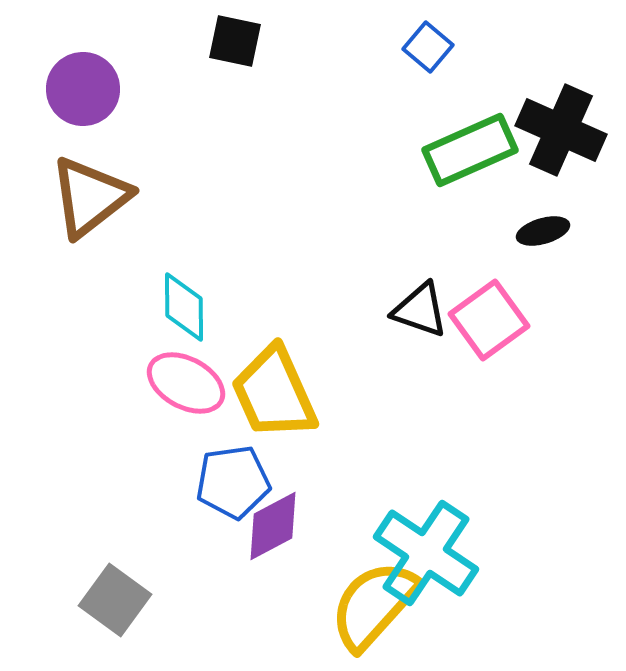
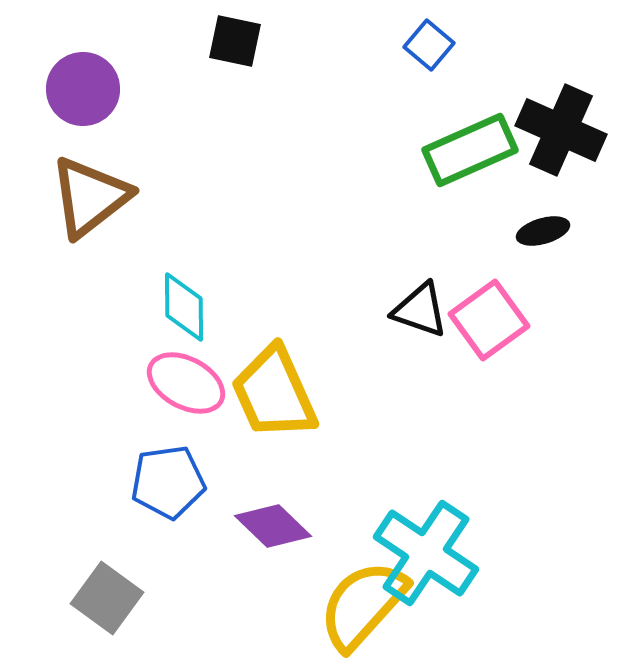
blue square: moved 1 px right, 2 px up
blue pentagon: moved 65 px left
purple diamond: rotated 72 degrees clockwise
gray square: moved 8 px left, 2 px up
yellow semicircle: moved 11 px left
